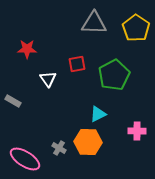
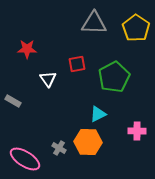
green pentagon: moved 2 px down
